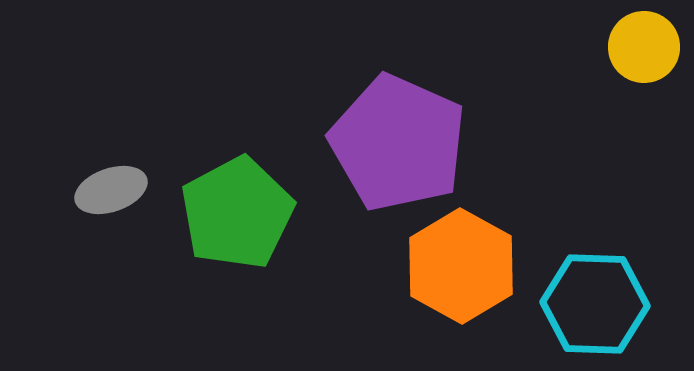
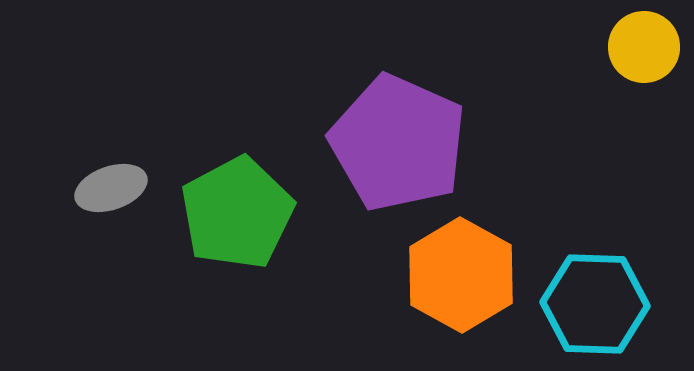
gray ellipse: moved 2 px up
orange hexagon: moved 9 px down
